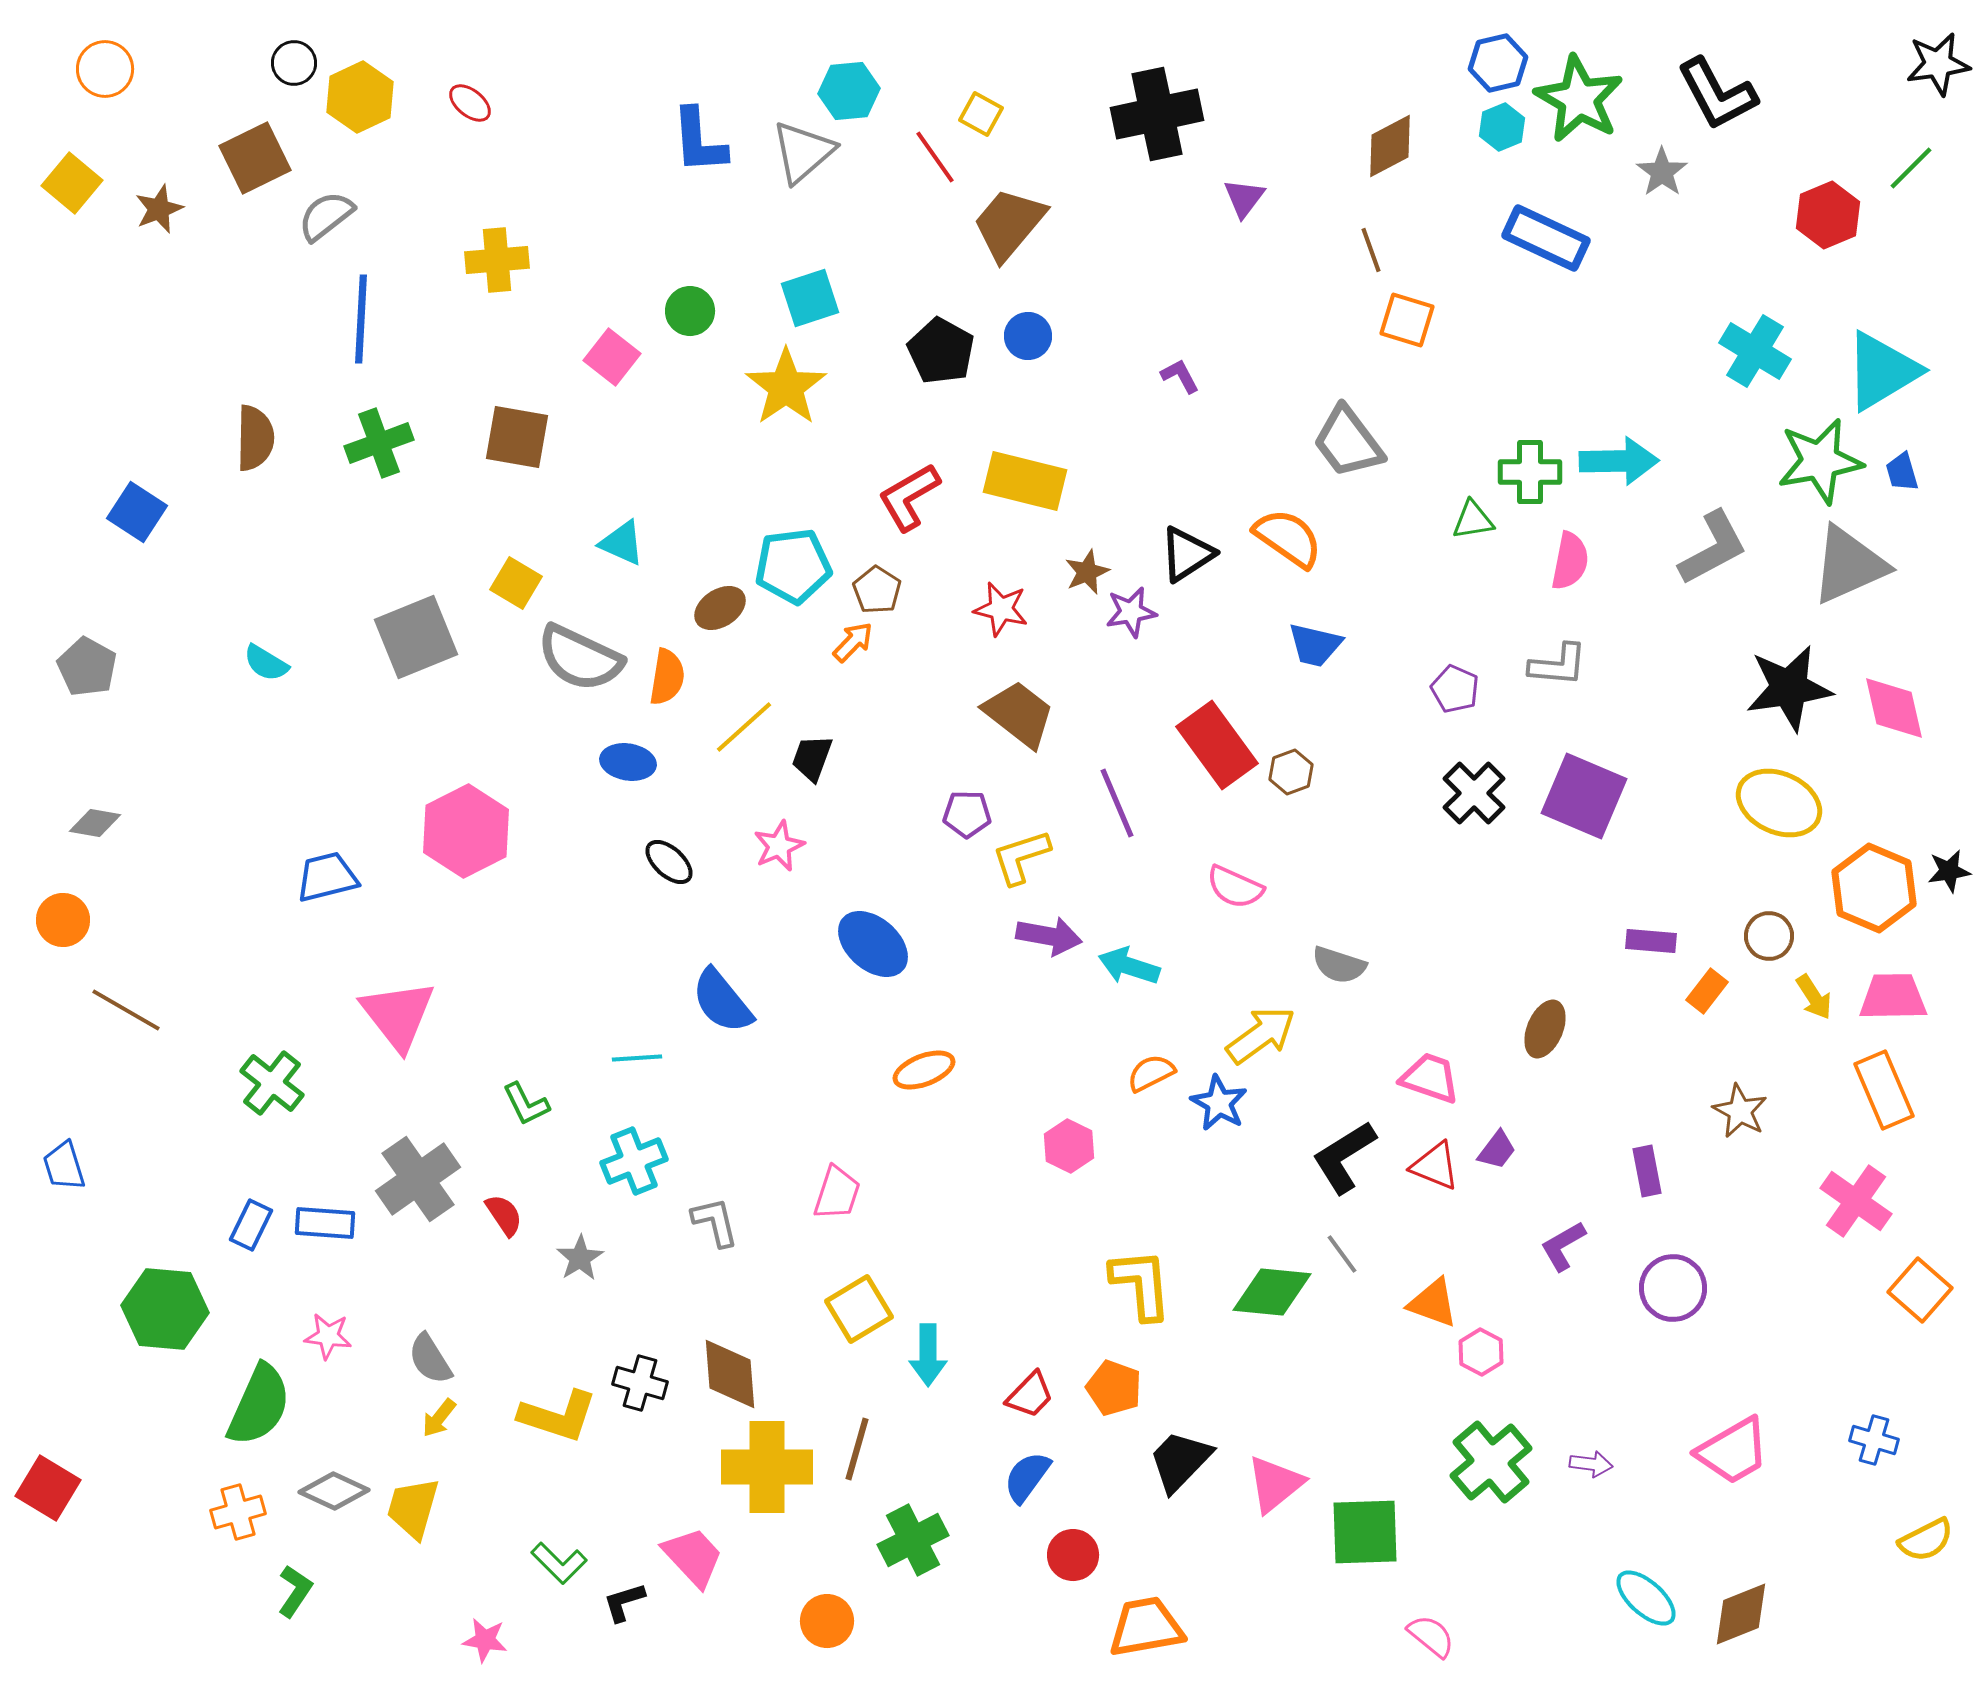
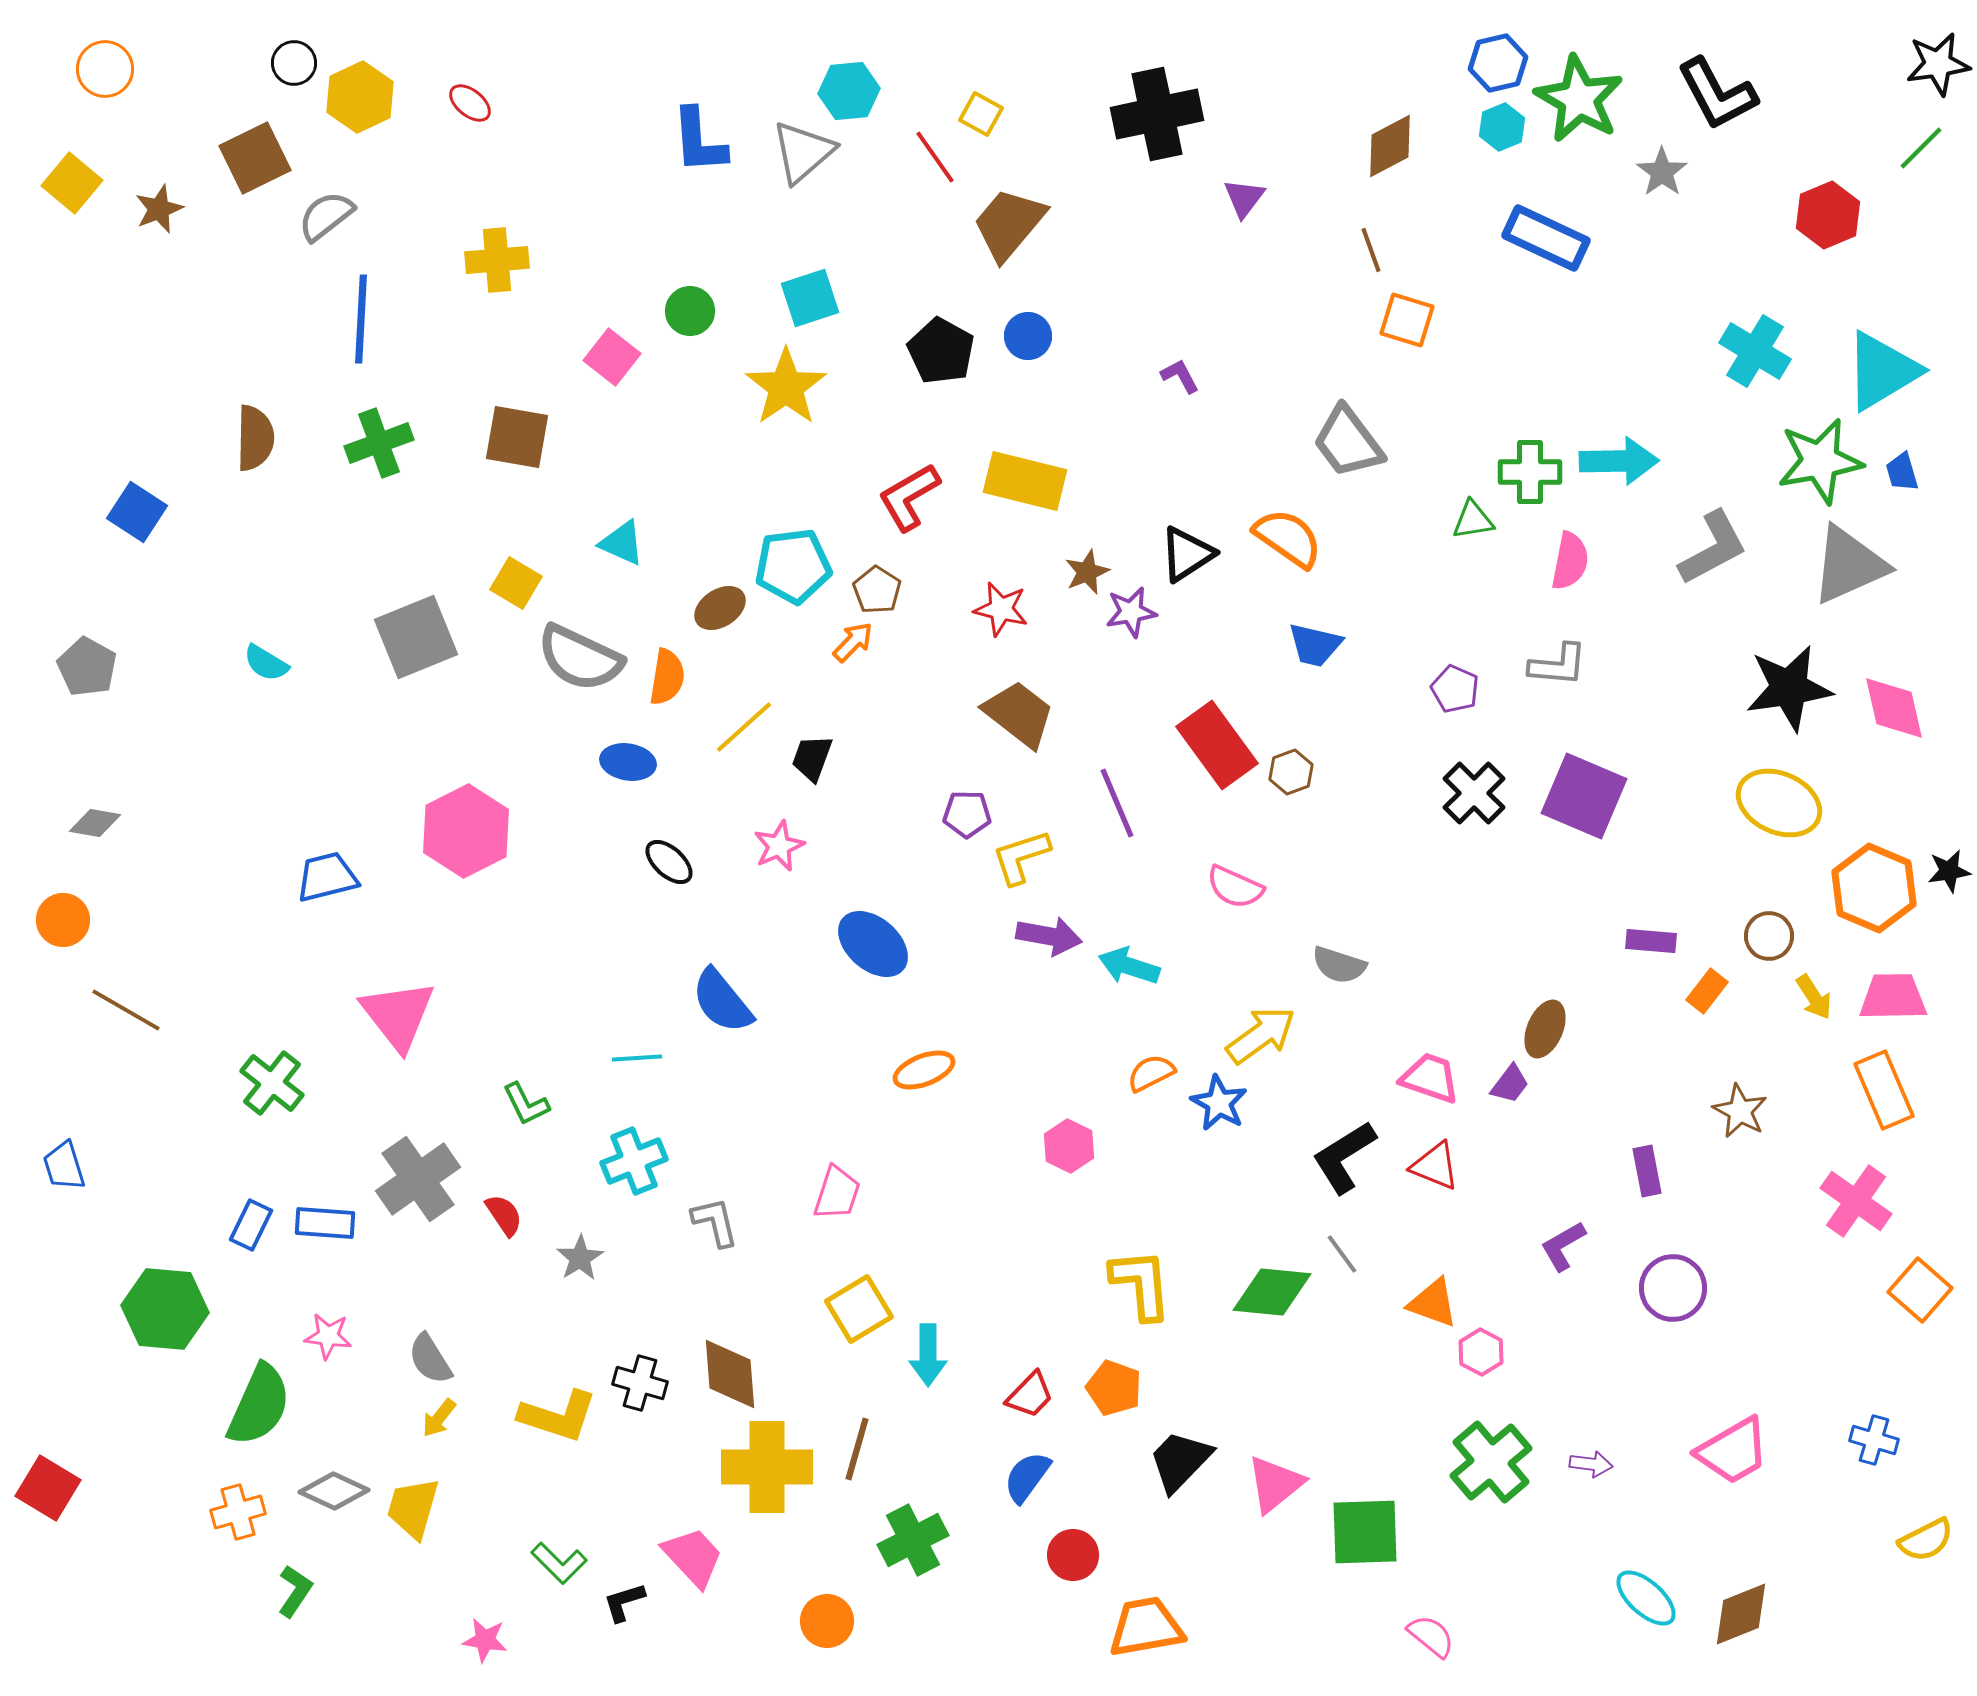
green line at (1911, 168): moved 10 px right, 20 px up
purple trapezoid at (1497, 1150): moved 13 px right, 66 px up
